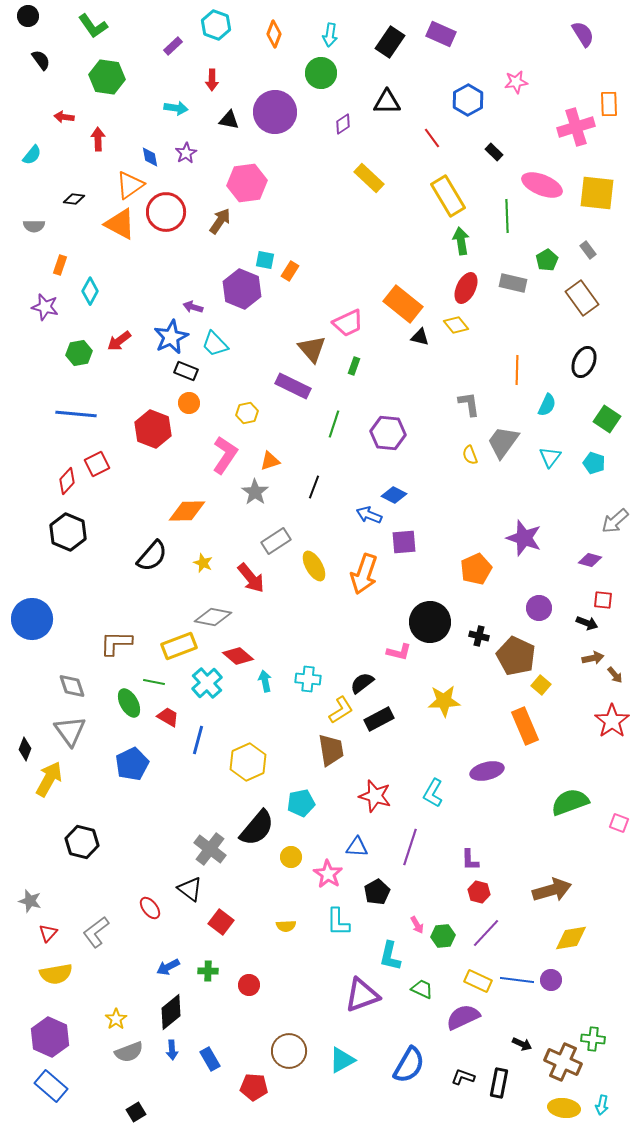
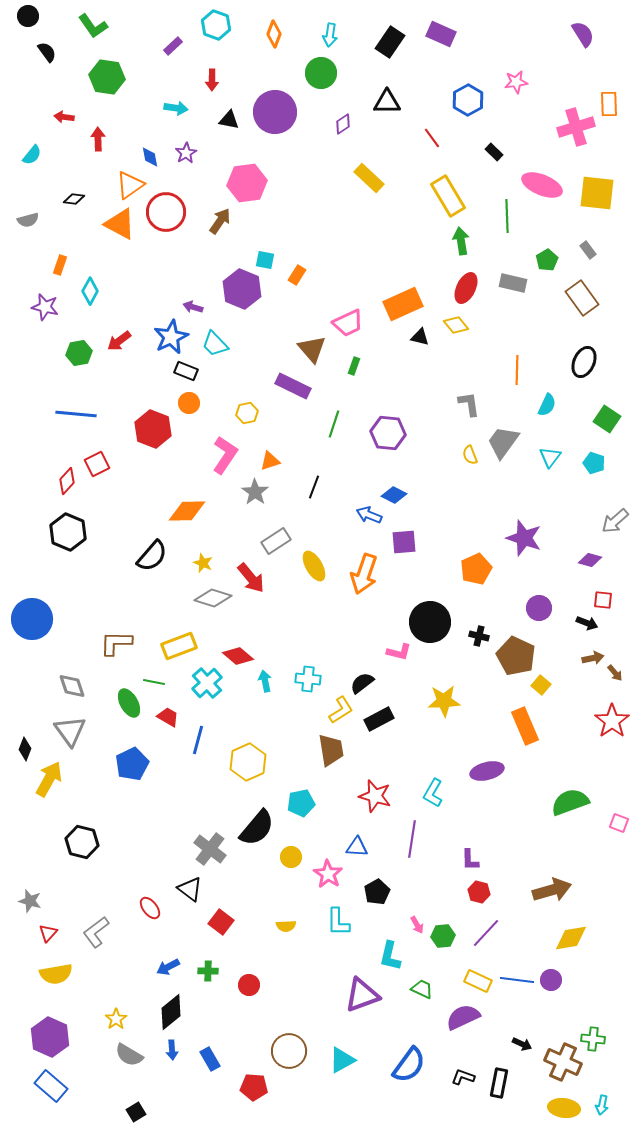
black semicircle at (41, 60): moved 6 px right, 8 px up
gray semicircle at (34, 226): moved 6 px left, 6 px up; rotated 15 degrees counterclockwise
orange rectangle at (290, 271): moved 7 px right, 4 px down
orange rectangle at (403, 304): rotated 63 degrees counterclockwise
gray diamond at (213, 617): moved 19 px up; rotated 6 degrees clockwise
brown arrow at (615, 675): moved 2 px up
purple line at (410, 847): moved 2 px right, 8 px up; rotated 9 degrees counterclockwise
gray semicircle at (129, 1052): moved 3 px down; rotated 52 degrees clockwise
blue semicircle at (409, 1065): rotated 6 degrees clockwise
